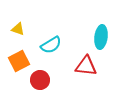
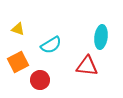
orange square: moved 1 px left, 1 px down
red triangle: moved 1 px right
